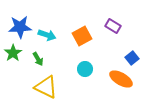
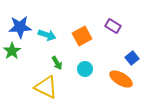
green star: moved 1 px left, 2 px up
green arrow: moved 19 px right, 4 px down
